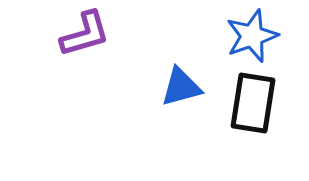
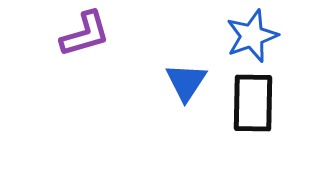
blue triangle: moved 5 px right, 5 px up; rotated 42 degrees counterclockwise
black rectangle: rotated 8 degrees counterclockwise
